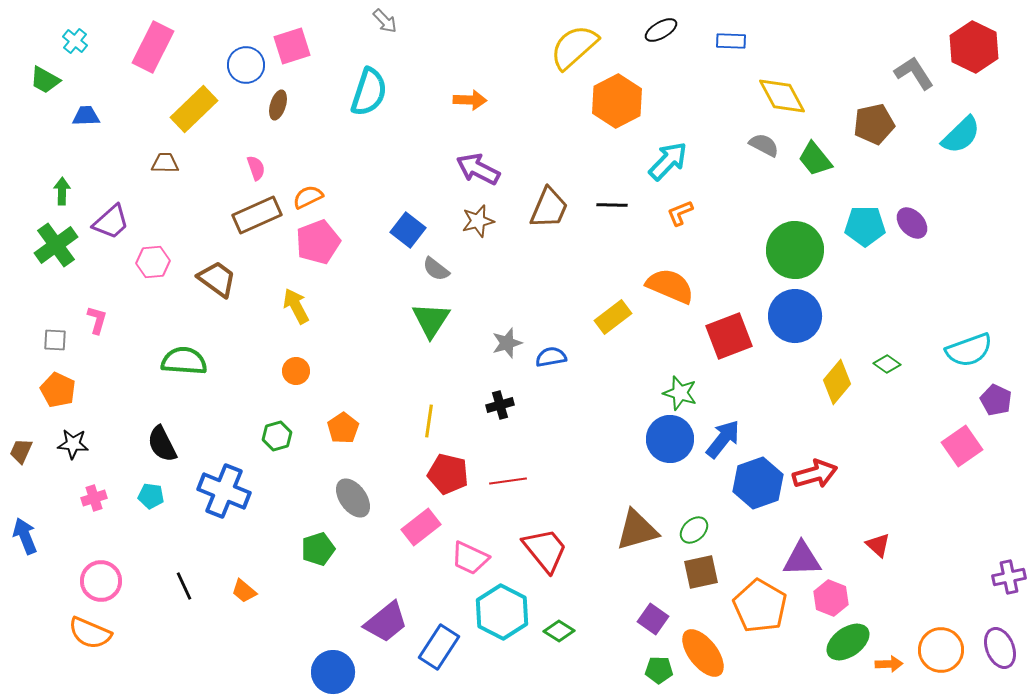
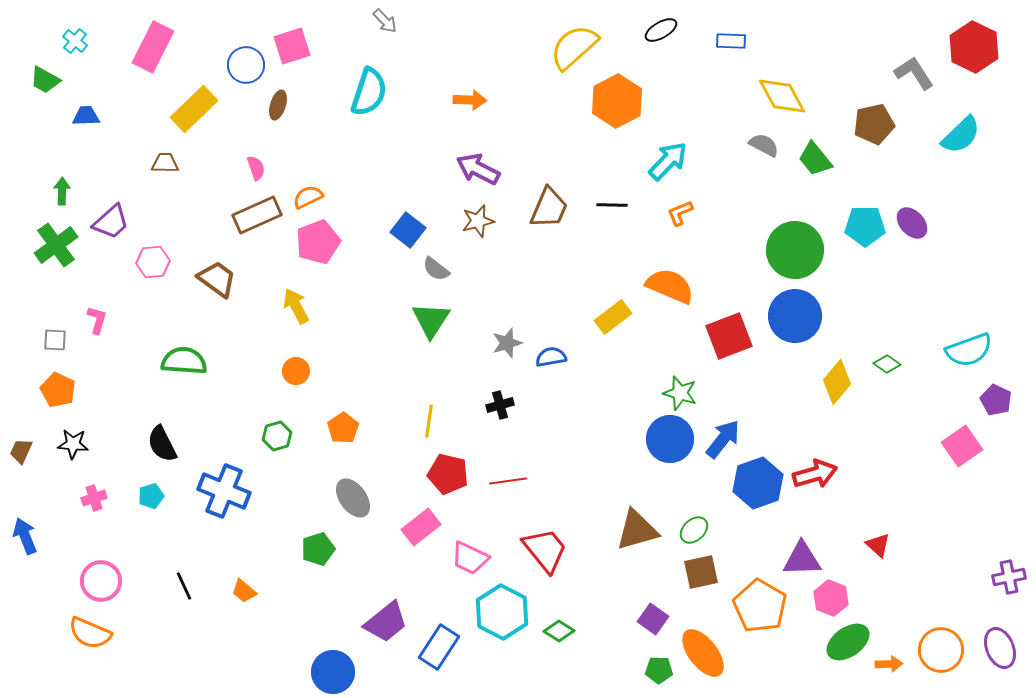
cyan pentagon at (151, 496): rotated 25 degrees counterclockwise
